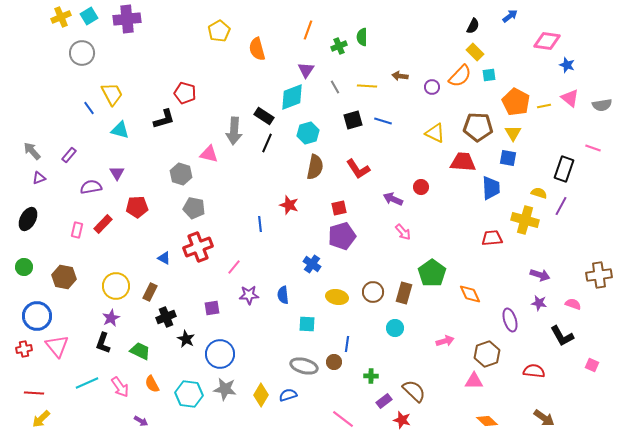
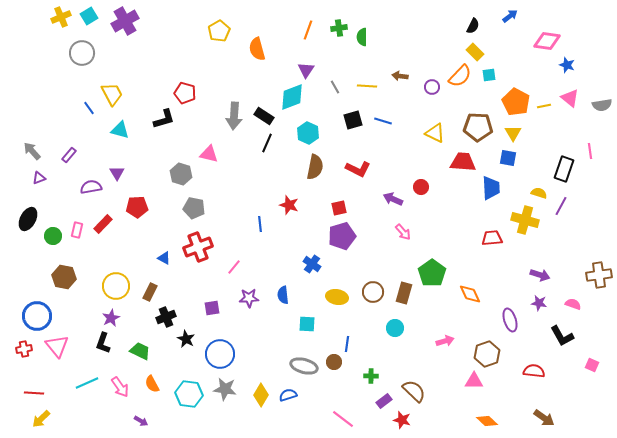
purple cross at (127, 19): moved 2 px left, 2 px down; rotated 24 degrees counterclockwise
green cross at (339, 46): moved 18 px up; rotated 14 degrees clockwise
gray arrow at (234, 131): moved 15 px up
cyan hexagon at (308, 133): rotated 20 degrees counterclockwise
pink line at (593, 148): moved 3 px left, 3 px down; rotated 63 degrees clockwise
red L-shape at (358, 169): rotated 30 degrees counterclockwise
green circle at (24, 267): moved 29 px right, 31 px up
purple star at (249, 295): moved 3 px down
